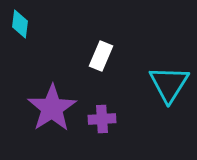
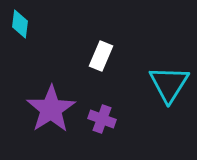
purple star: moved 1 px left, 1 px down
purple cross: rotated 24 degrees clockwise
